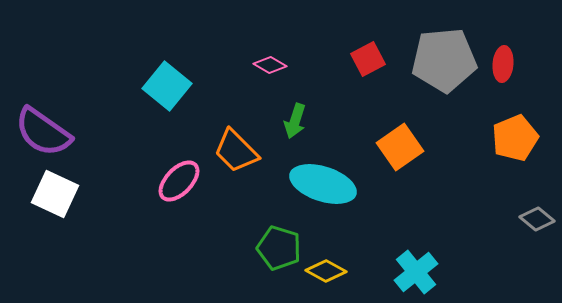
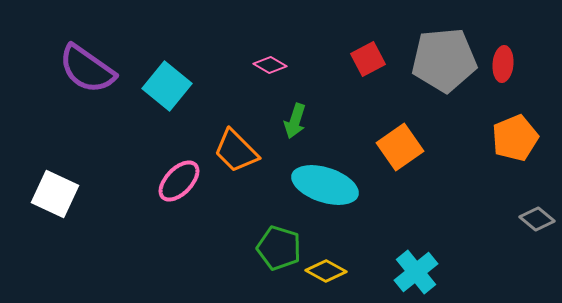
purple semicircle: moved 44 px right, 63 px up
cyan ellipse: moved 2 px right, 1 px down
